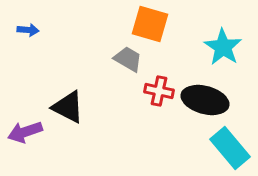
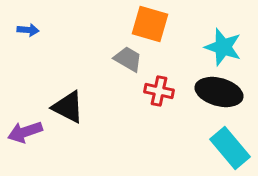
cyan star: rotated 15 degrees counterclockwise
black ellipse: moved 14 px right, 8 px up
